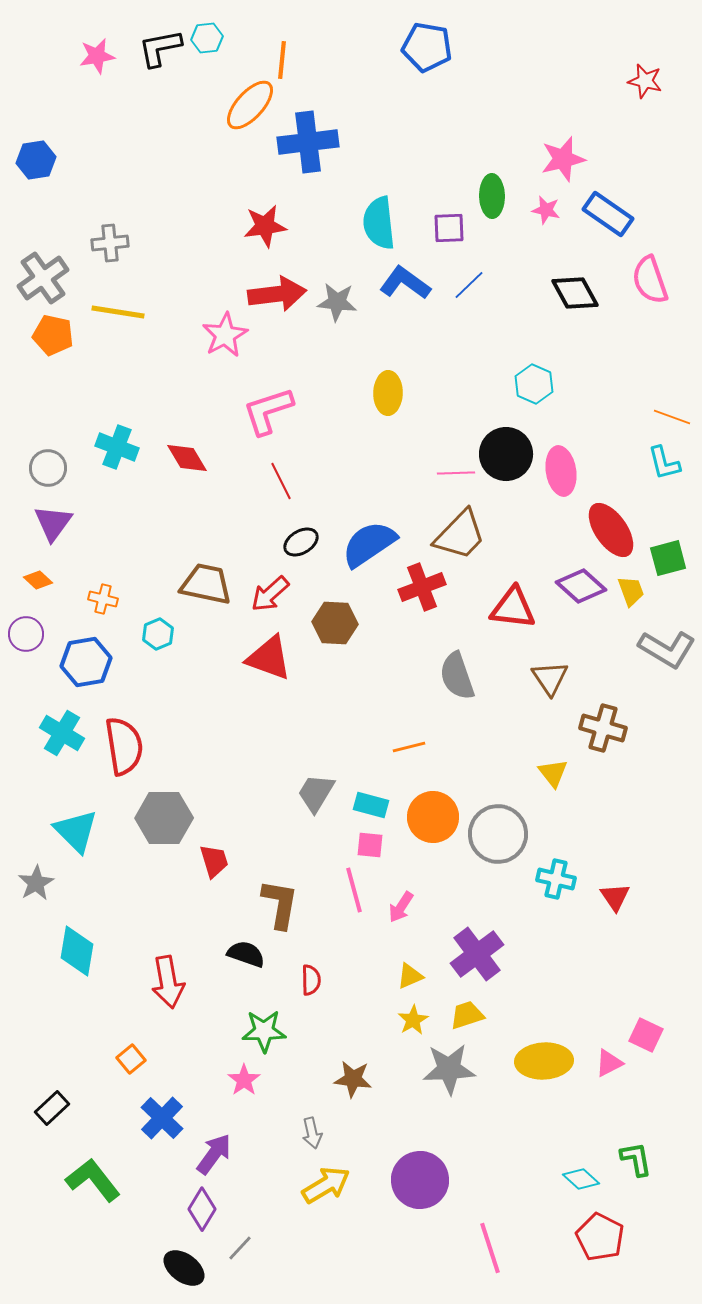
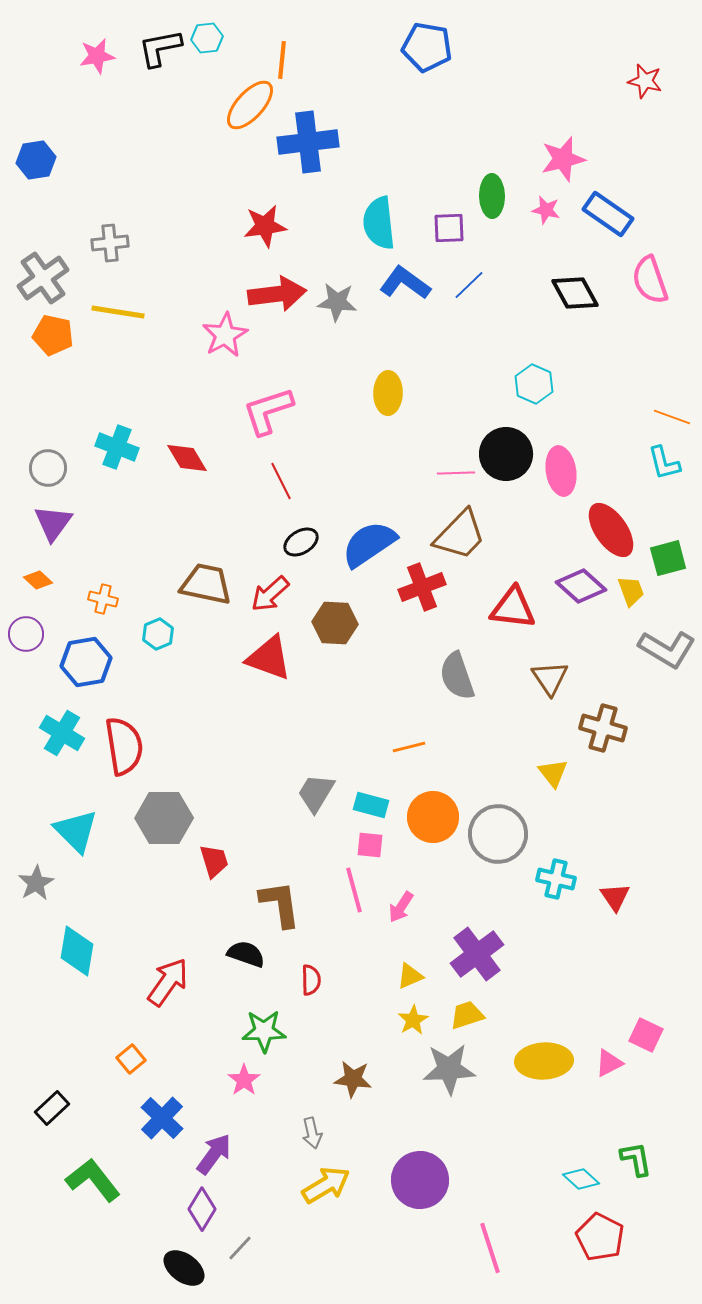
brown L-shape at (280, 904): rotated 18 degrees counterclockwise
red arrow at (168, 982): rotated 135 degrees counterclockwise
